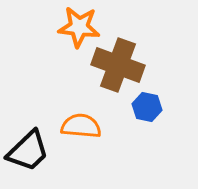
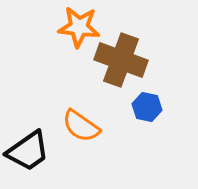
brown cross: moved 3 px right, 5 px up
orange semicircle: rotated 150 degrees counterclockwise
black trapezoid: rotated 9 degrees clockwise
